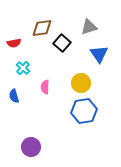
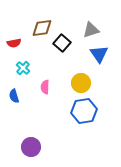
gray triangle: moved 2 px right, 3 px down
